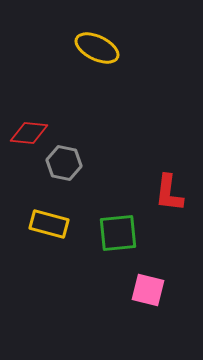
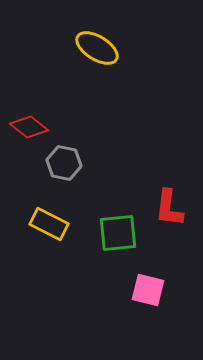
yellow ellipse: rotated 6 degrees clockwise
red diamond: moved 6 px up; rotated 33 degrees clockwise
red L-shape: moved 15 px down
yellow rectangle: rotated 12 degrees clockwise
